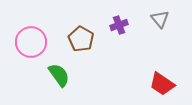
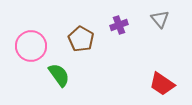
pink circle: moved 4 px down
